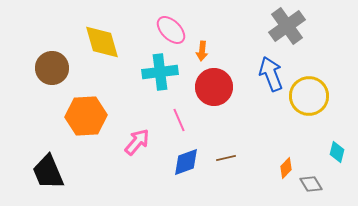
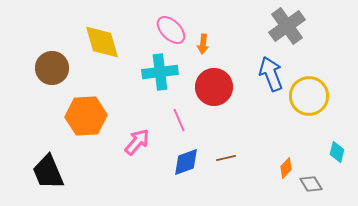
orange arrow: moved 1 px right, 7 px up
